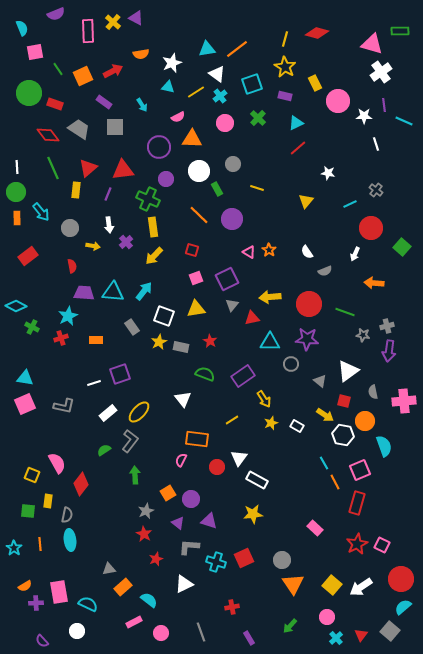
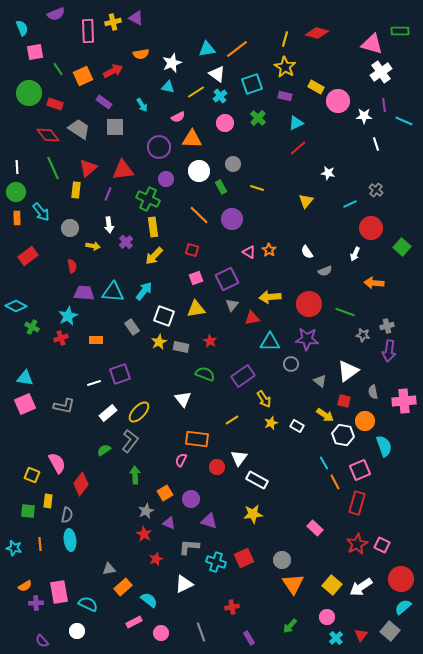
yellow cross at (113, 22): rotated 35 degrees clockwise
yellow rectangle at (315, 83): moved 1 px right, 4 px down; rotated 35 degrees counterclockwise
green rectangle at (217, 189): moved 4 px right, 2 px up
orange square at (168, 493): moved 3 px left
purple triangle at (178, 523): moved 9 px left; rotated 16 degrees counterclockwise
cyan star at (14, 548): rotated 21 degrees counterclockwise
